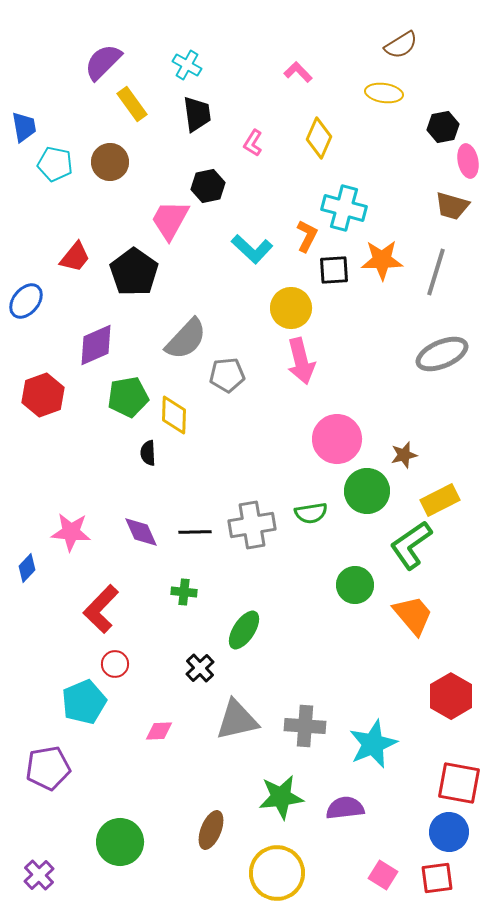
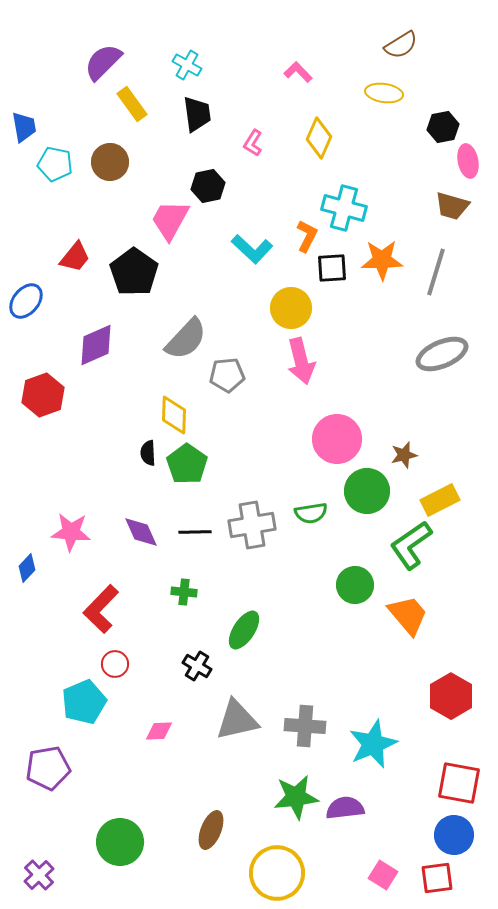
black square at (334, 270): moved 2 px left, 2 px up
green pentagon at (128, 397): moved 59 px right, 67 px down; rotated 27 degrees counterclockwise
orange trapezoid at (413, 615): moved 5 px left
black cross at (200, 668): moved 3 px left, 2 px up; rotated 16 degrees counterclockwise
green star at (281, 797): moved 15 px right
blue circle at (449, 832): moved 5 px right, 3 px down
